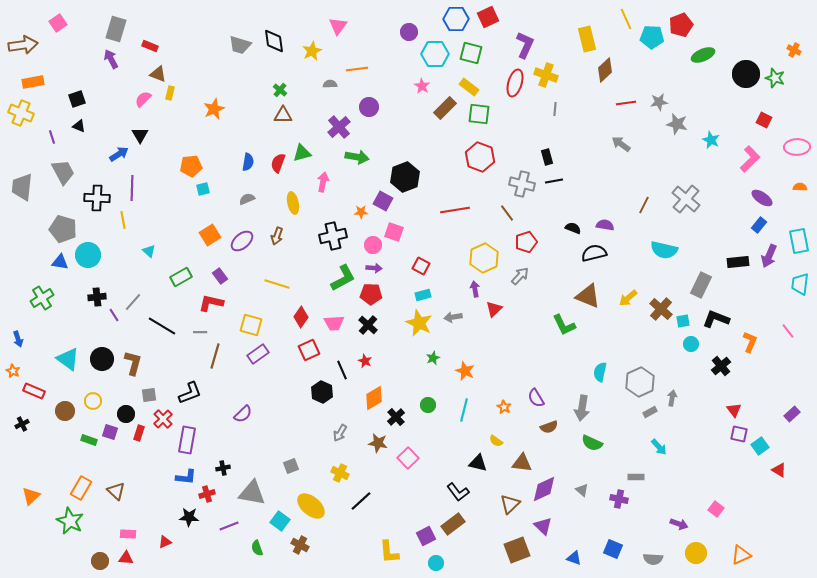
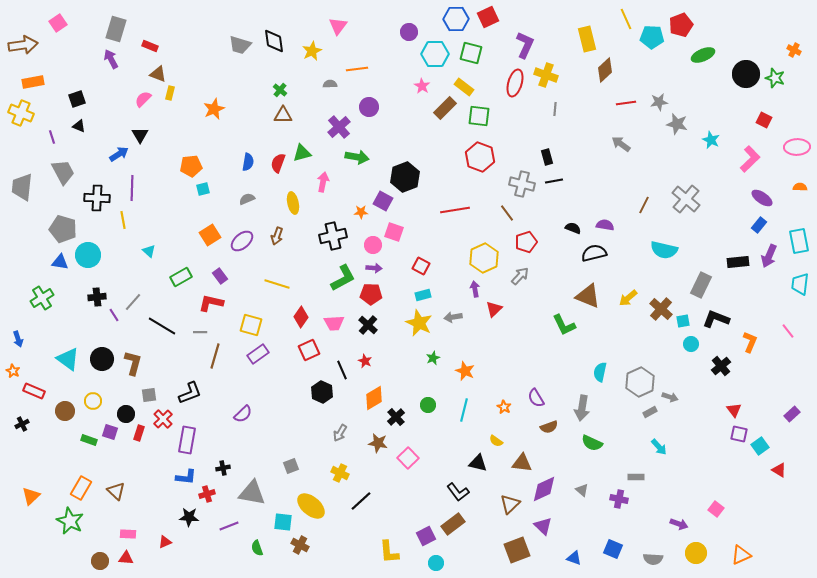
yellow rectangle at (469, 87): moved 5 px left
green square at (479, 114): moved 2 px down
gray arrow at (672, 398): moved 2 px left, 1 px up; rotated 98 degrees clockwise
cyan square at (280, 521): moved 3 px right, 1 px down; rotated 30 degrees counterclockwise
